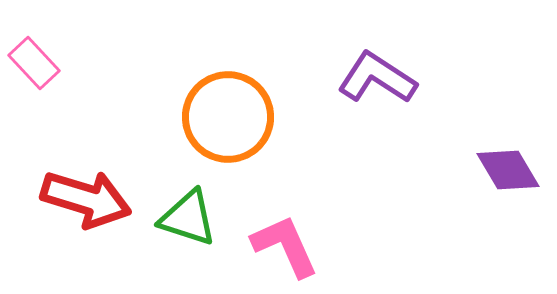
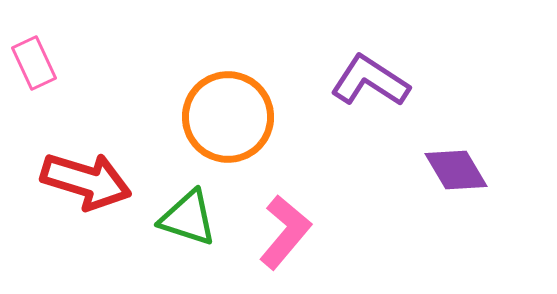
pink rectangle: rotated 18 degrees clockwise
purple L-shape: moved 7 px left, 3 px down
purple diamond: moved 52 px left
red arrow: moved 18 px up
pink L-shape: moved 14 px up; rotated 64 degrees clockwise
